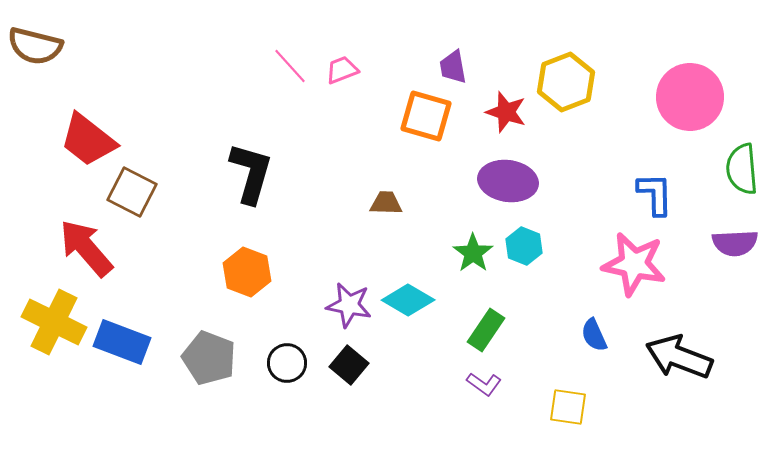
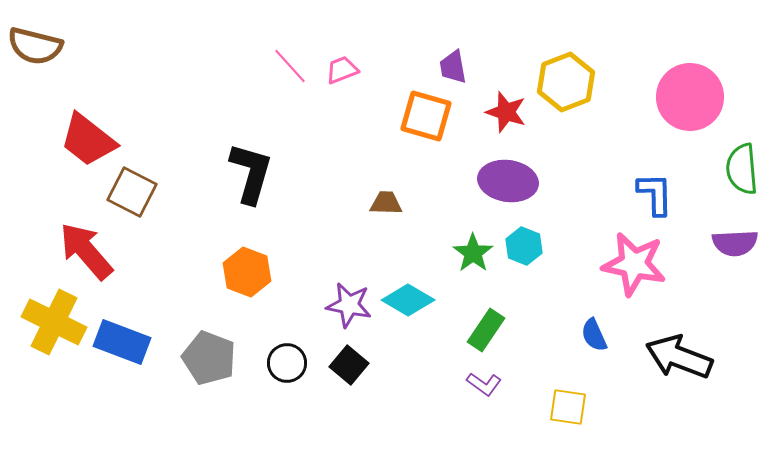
red arrow: moved 3 px down
